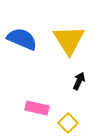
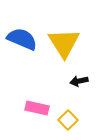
yellow triangle: moved 5 px left, 3 px down
black arrow: rotated 126 degrees counterclockwise
yellow square: moved 3 px up
